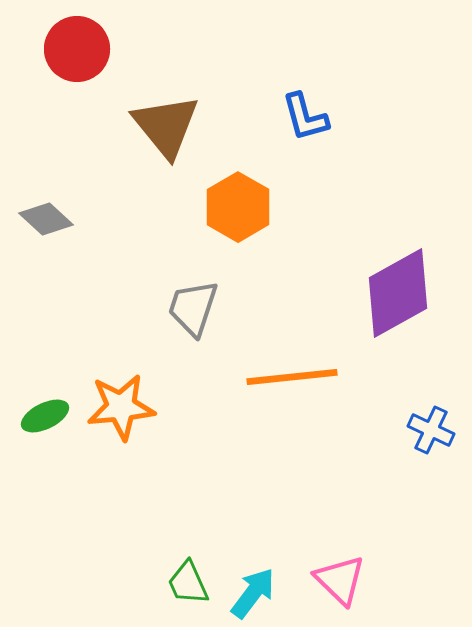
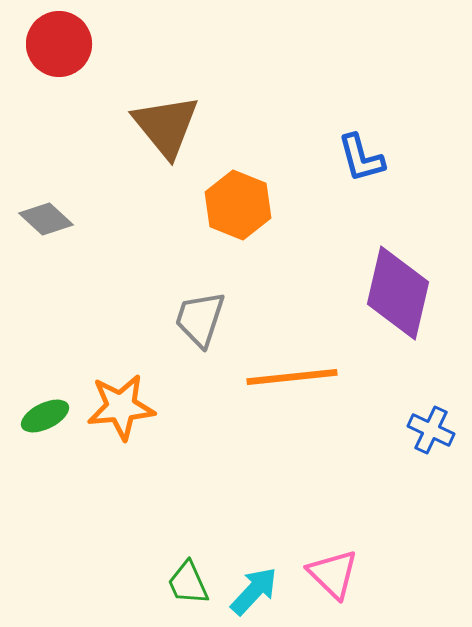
red circle: moved 18 px left, 5 px up
blue L-shape: moved 56 px right, 41 px down
orange hexagon: moved 2 px up; rotated 8 degrees counterclockwise
purple diamond: rotated 48 degrees counterclockwise
gray trapezoid: moved 7 px right, 11 px down
pink triangle: moved 7 px left, 6 px up
cyan arrow: moved 1 px right, 2 px up; rotated 6 degrees clockwise
